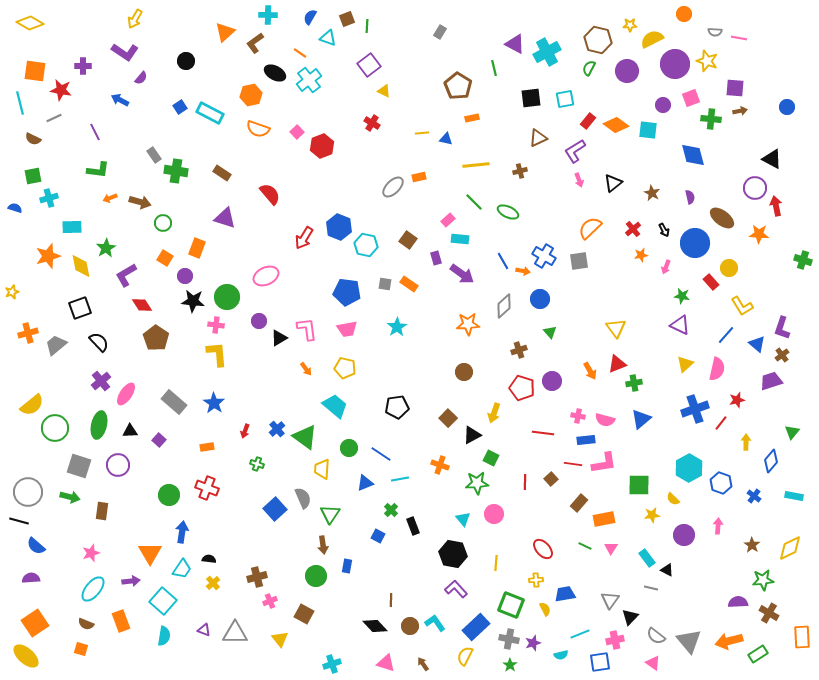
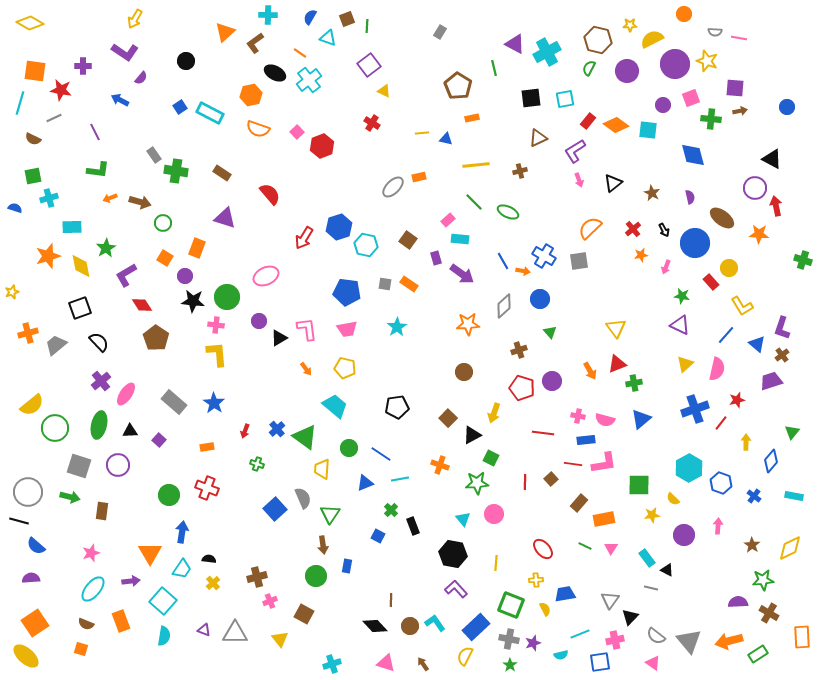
cyan line at (20, 103): rotated 30 degrees clockwise
blue hexagon at (339, 227): rotated 20 degrees clockwise
